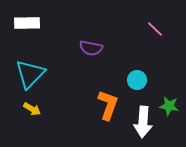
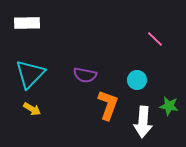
pink line: moved 10 px down
purple semicircle: moved 6 px left, 27 px down
